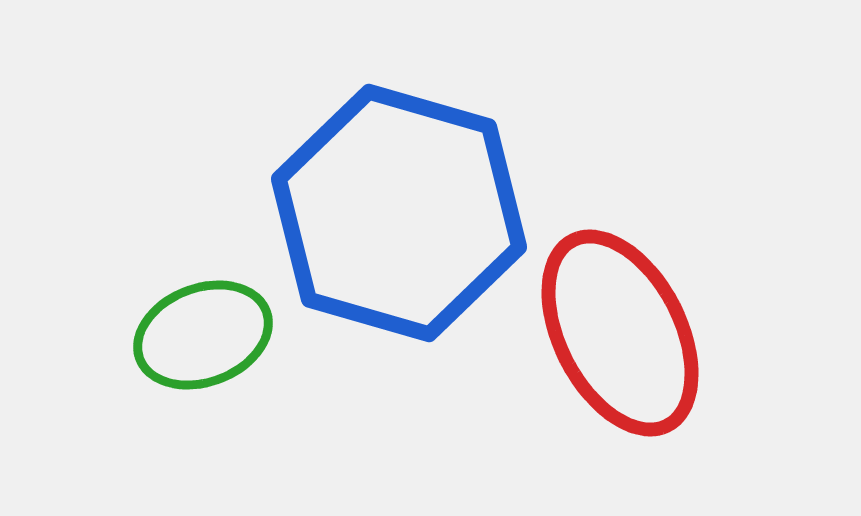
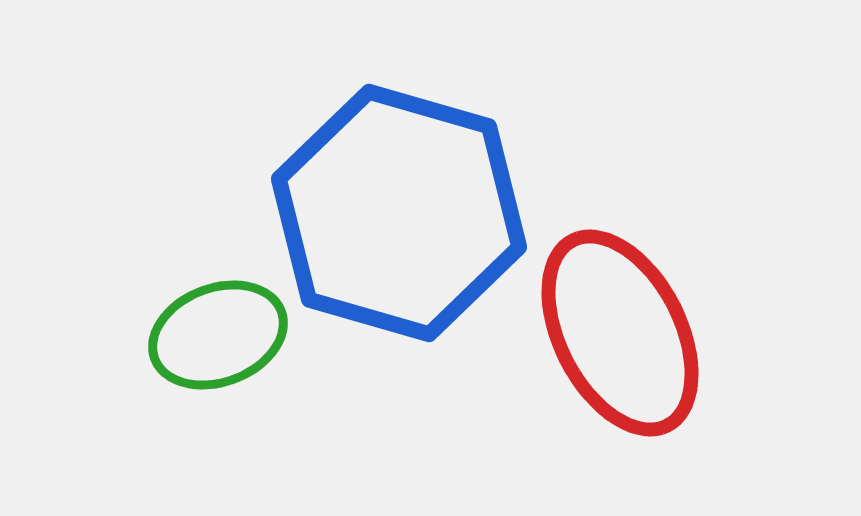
green ellipse: moved 15 px right
